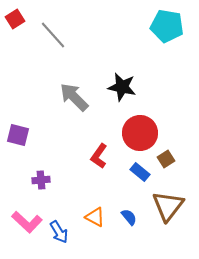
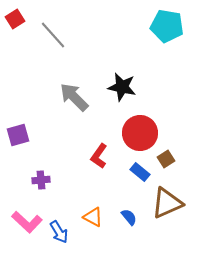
purple square: rotated 30 degrees counterclockwise
brown triangle: moved 1 px left, 3 px up; rotated 28 degrees clockwise
orange triangle: moved 2 px left
